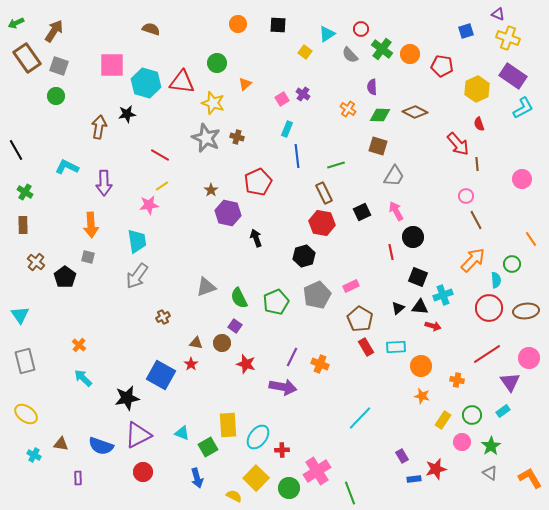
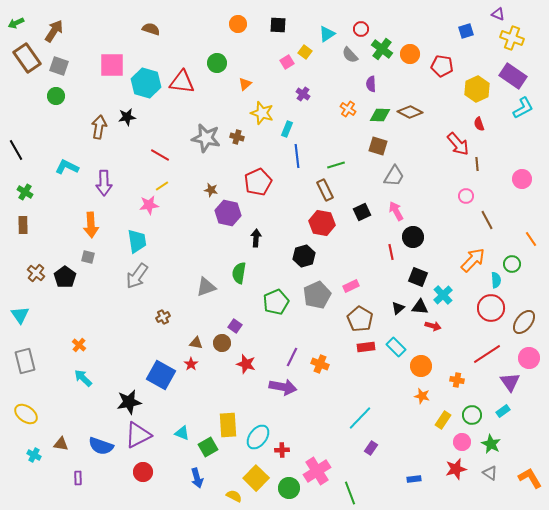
yellow cross at (508, 38): moved 4 px right
purple semicircle at (372, 87): moved 1 px left, 3 px up
pink square at (282, 99): moved 5 px right, 37 px up
yellow star at (213, 103): moved 49 px right, 10 px down
brown diamond at (415, 112): moved 5 px left
black star at (127, 114): moved 3 px down
gray star at (206, 138): rotated 12 degrees counterclockwise
brown star at (211, 190): rotated 24 degrees counterclockwise
brown rectangle at (324, 193): moved 1 px right, 3 px up
brown line at (476, 220): moved 11 px right
black arrow at (256, 238): rotated 24 degrees clockwise
brown cross at (36, 262): moved 11 px down
cyan cross at (443, 295): rotated 24 degrees counterclockwise
green semicircle at (239, 298): moved 25 px up; rotated 35 degrees clockwise
red circle at (489, 308): moved 2 px right
brown ellipse at (526, 311): moved 2 px left, 11 px down; rotated 45 degrees counterclockwise
red rectangle at (366, 347): rotated 66 degrees counterclockwise
cyan rectangle at (396, 347): rotated 48 degrees clockwise
black star at (127, 398): moved 2 px right, 4 px down
green star at (491, 446): moved 2 px up; rotated 12 degrees counterclockwise
purple rectangle at (402, 456): moved 31 px left, 8 px up; rotated 64 degrees clockwise
red star at (436, 469): moved 20 px right
